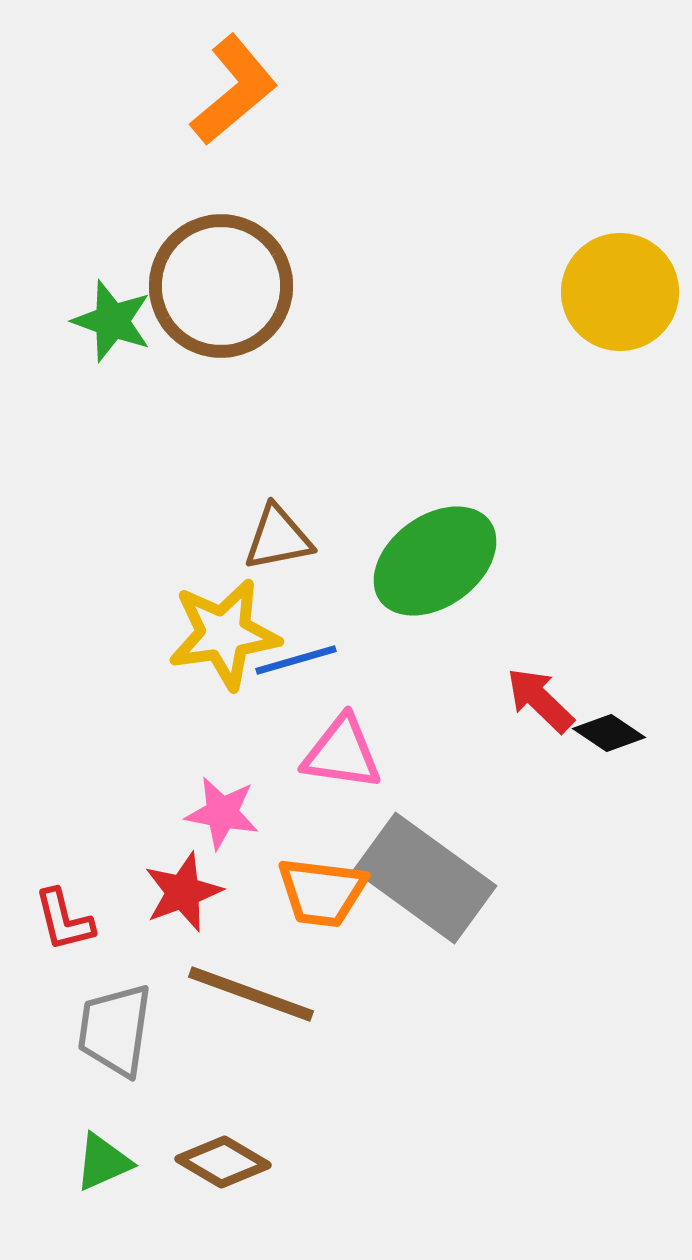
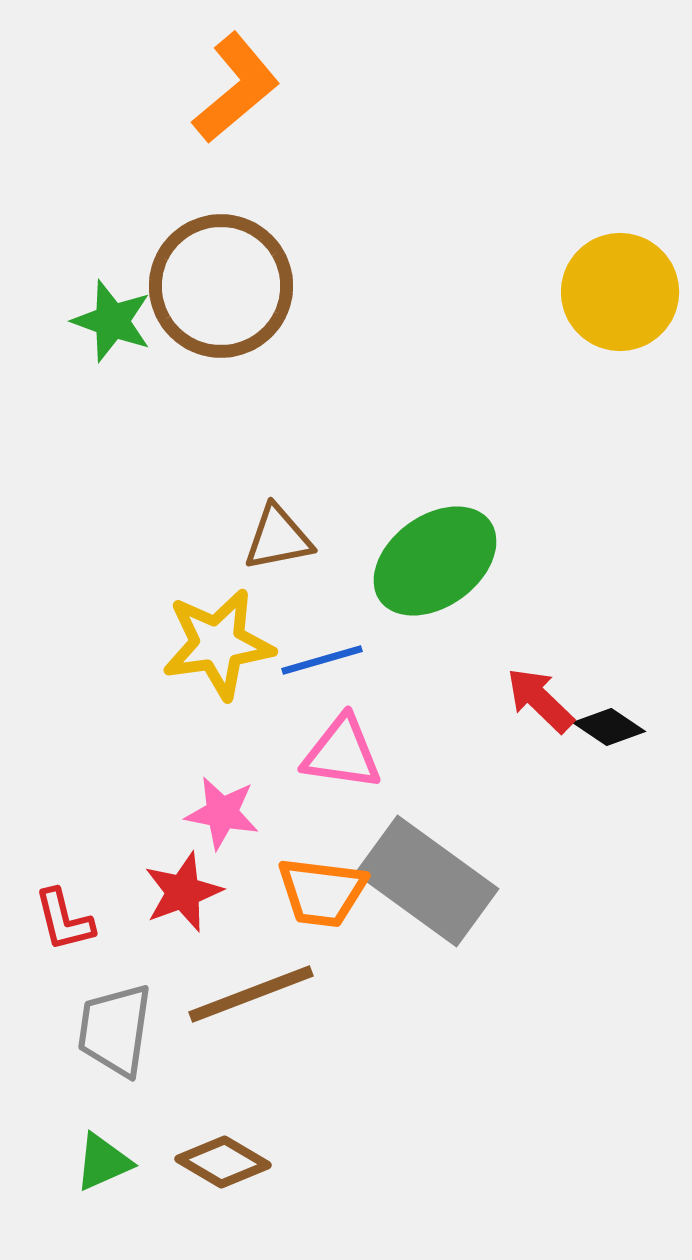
orange L-shape: moved 2 px right, 2 px up
yellow star: moved 6 px left, 10 px down
blue line: moved 26 px right
black diamond: moved 6 px up
gray rectangle: moved 2 px right, 3 px down
brown line: rotated 41 degrees counterclockwise
